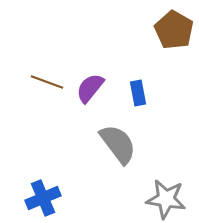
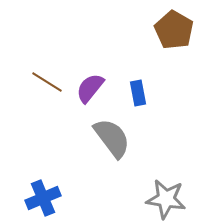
brown line: rotated 12 degrees clockwise
gray semicircle: moved 6 px left, 6 px up
